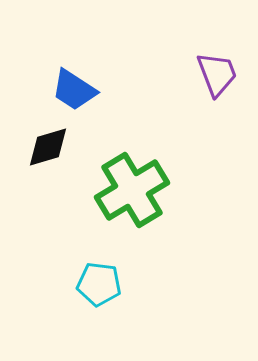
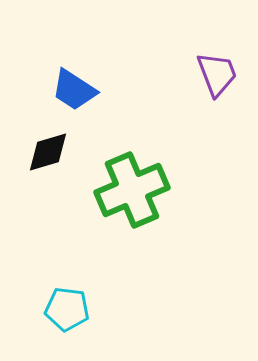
black diamond: moved 5 px down
green cross: rotated 8 degrees clockwise
cyan pentagon: moved 32 px left, 25 px down
